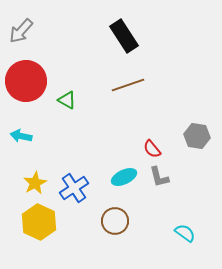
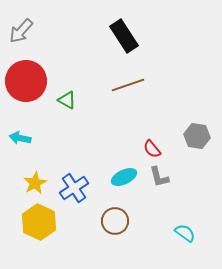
cyan arrow: moved 1 px left, 2 px down
